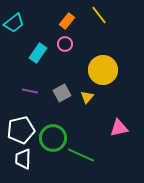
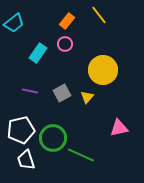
white trapezoid: moved 3 px right, 1 px down; rotated 20 degrees counterclockwise
